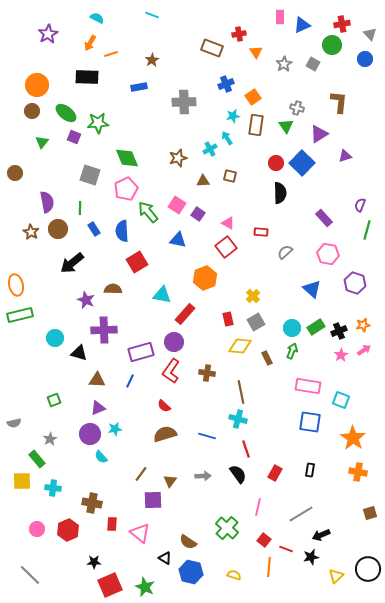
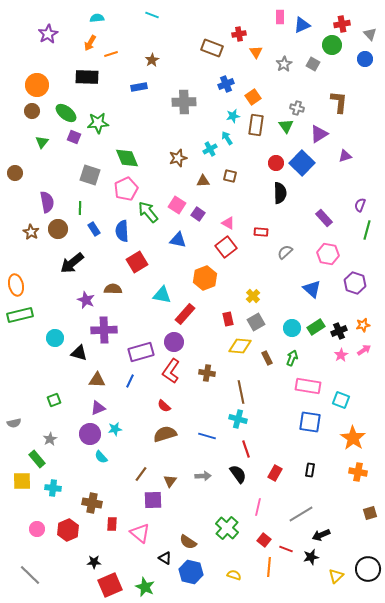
cyan semicircle at (97, 18): rotated 32 degrees counterclockwise
green arrow at (292, 351): moved 7 px down
